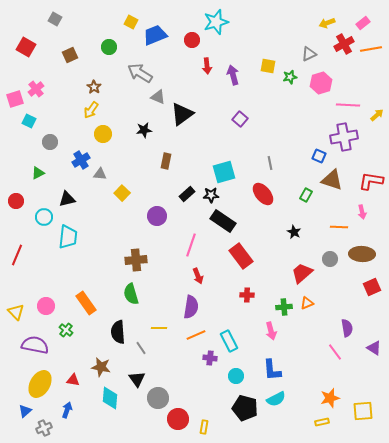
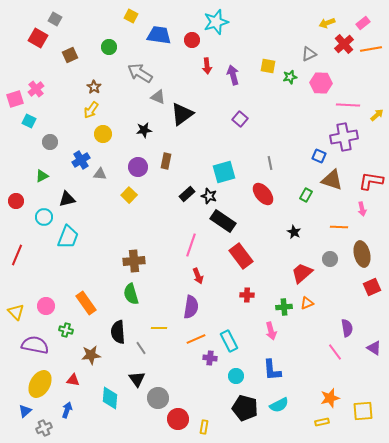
yellow square at (131, 22): moved 6 px up
blue trapezoid at (155, 35): moved 4 px right; rotated 30 degrees clockwise
red cross at (344, 44): rotated 12 degrees counterclockwise
red square at (26, 47): moved 12 px right, 9 px up
pink hexagon at (321, 83): rotated 20 degrees clockwise
green triangle at (38, 173): moved 4 px right, 3 px down
yellow square at (122, 193): moved 7 px right, 2 px down
black star at (211, 195): moved 2 px left, 1 px down; rotated 21 degrees clockwise
pink arrow at (362, 212): moved 3 px up
purple circle at (157, 216): moved 19 px left, 49 px up
cyan trapezoid at (68, 237): rotated 15 degrees clockwise
brown ellipse at (362, 254): rotated 75 degrees clockwise
brown cross at (136, 260): moved 2 px left, 1 px down
green cross at (66, 330): rotated 24 degrees counterclockwise
orange line at (196, 335): moved 4 px down
brown star at (101, 367): moved 10 px left, 12 px up; rotated 18 degrees counterclockwise
cyan semicircle at (276, 399): moved 3 px right, 6 px down
